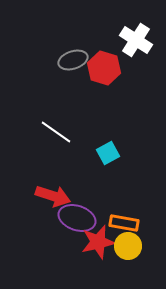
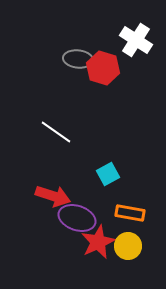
gray ellipse: moved 5 px right, 1 px up; rotated 24 degrees clockwise
red hexagon: moved 1 px left
cyan square: moved 21 px down
orange rectangle: moved 6 px right, 10 px up
red star: rotated 12 degrees counterclockwise
